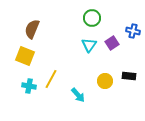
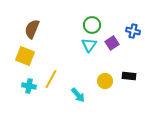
green circle: moved 7 px down
